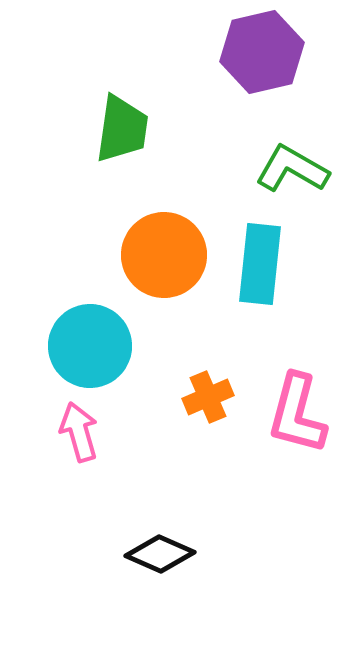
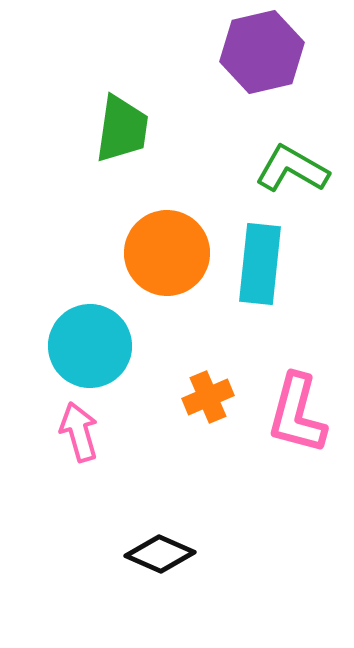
orange circle: moved 3 px right, 2 px up
